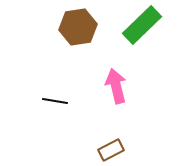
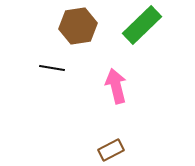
brown hexagon: moved 1 px up
black line: moved 3 px left, 33 px up
